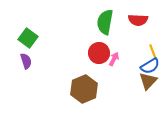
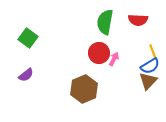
purple semicircle: moved 14 px down; rotated 70 degrees clockwise
